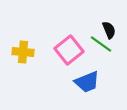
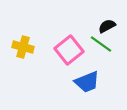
black semicircle: moved 2 px left, 4 px up; rotated 96 degrees counterclockwise
yellow cross: moved 5 px up; rotated 10 degrees clockwise
